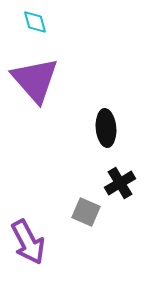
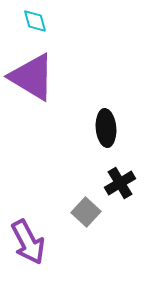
cyan diamond: moved 1 px up
purple triangle: moved 3 px left, 3 px up; rotated 18 degrees counterclockwise
gray square: rotated 20 degrees clockwise
